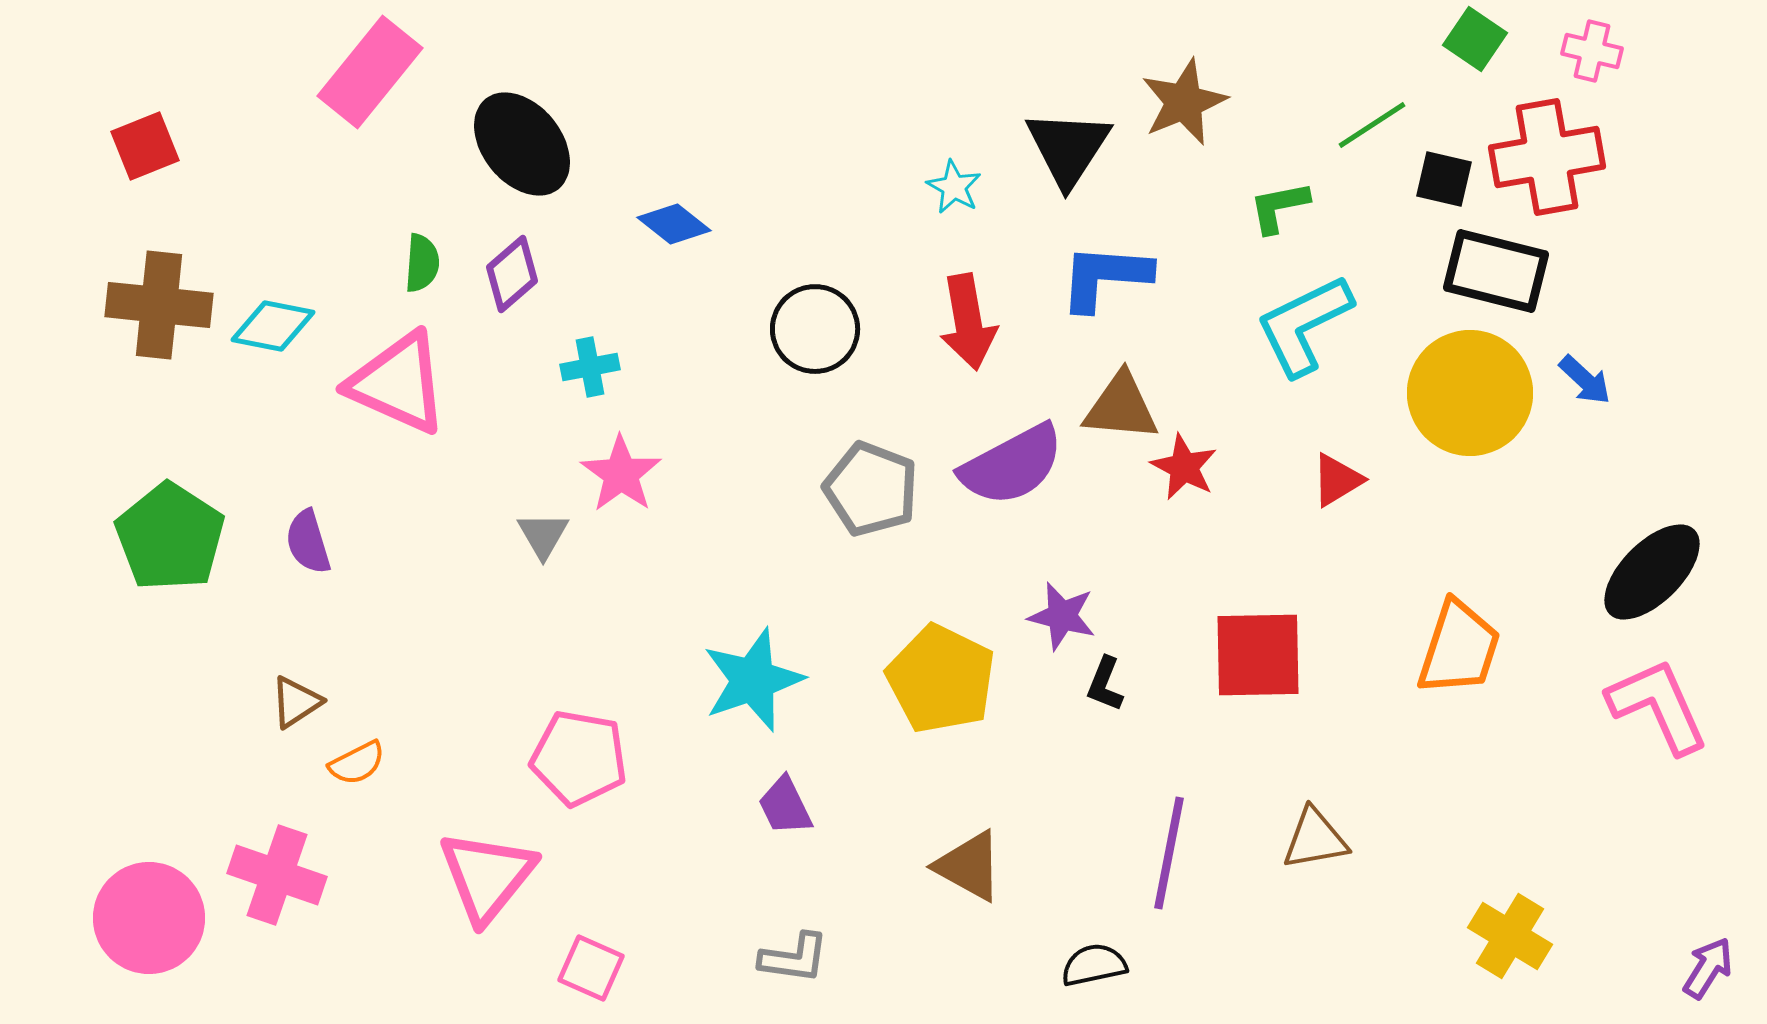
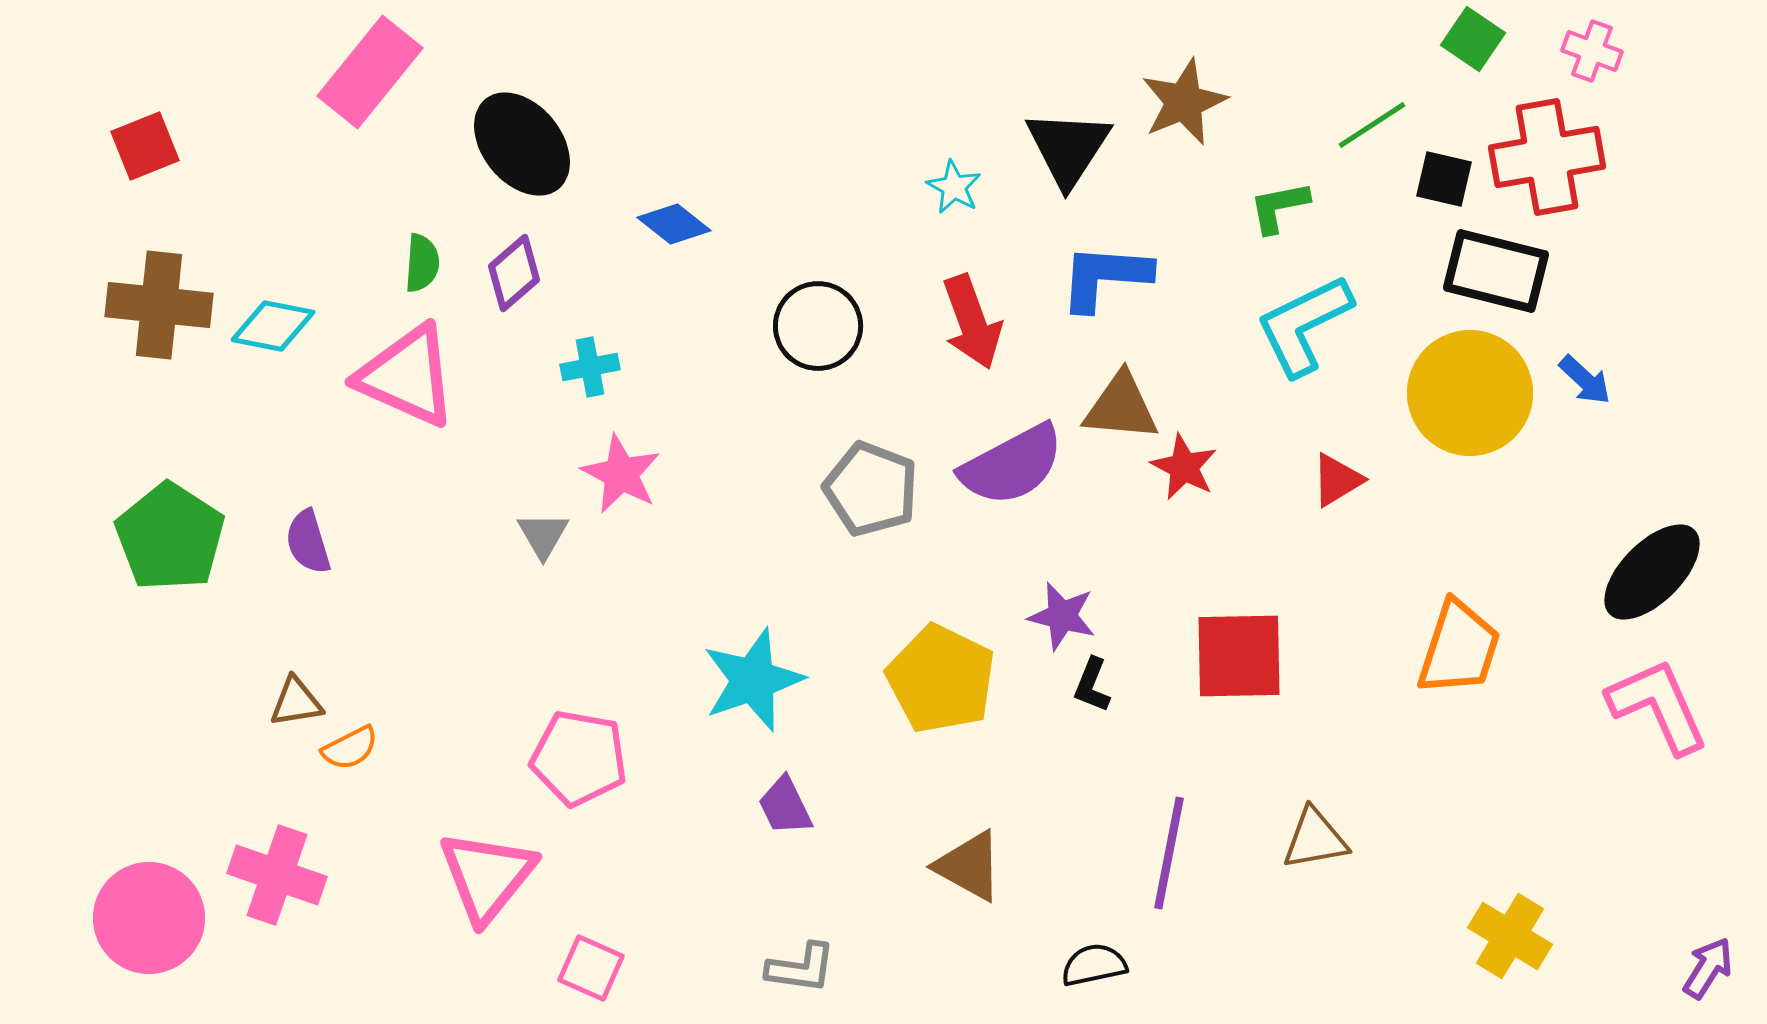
green square at (1475, 39): moved 2 px left
pink cross at (1592, 51): rotated 6 degrees clockwise
purple diamond at (512, 274): moved 2 px right, 1 px up
red arrow at (968, 322): moved 4 px right; rotated 10 degrees counterclockwise
black circle at (815, 329): moved 3 px right, 3 px up
pink triangle at (398, 383): moved 9 px right, 7 px up
pink star at (621, 474): rotated 8 degrees counterclockwise
red square at (1258, 655): moved 19 px left, 1 px down
black L-shape at (1105, 684): moved 13 px left, 1 px down
brown triangle at (296, 702): rotated 24 degrees clockwise
orange semicircle at (357, 763): moved 7 px left, 15 px up
gray L-shape at (794, 958): moved 7 px right, 10 px down
